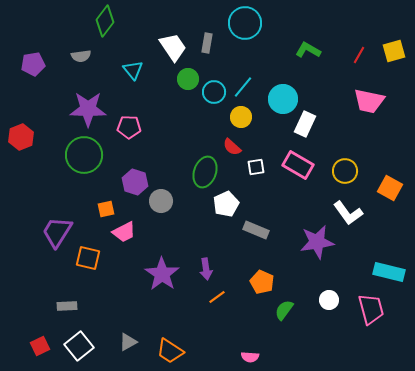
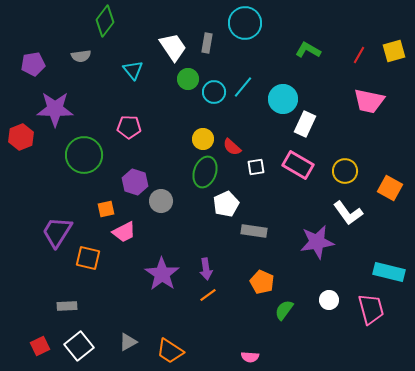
purple star at (88, 109): moved 33 px left
yellow circle at (241, 117): moved 38 px left, 22 px down
gray rectangle at (256, 230): moved 2 px left, 1 px down; rotated 15 degrees counterclockwise
orange line at (217, 297): moved 9 px left, 2 px up
